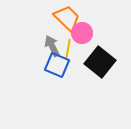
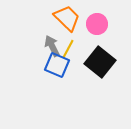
pink circle: moved 15 px right, 9 px up
yellow line: rotated 18 degrees clockwise
